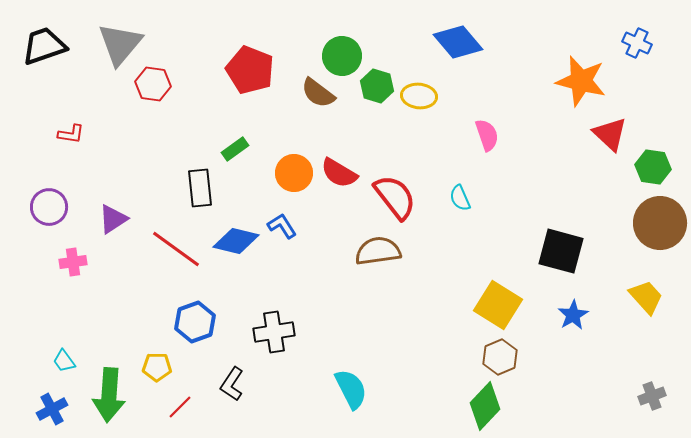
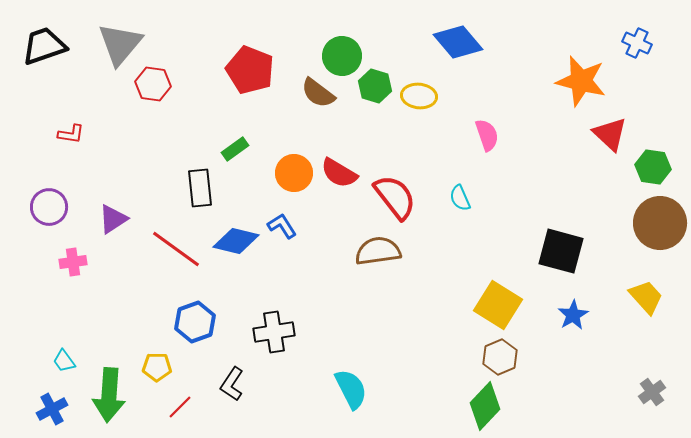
green hexagon at (377, 86): moved 2 px left
gray cross at (652, 396): moved 4 px up; rotated 16 degrees counterclockwise
